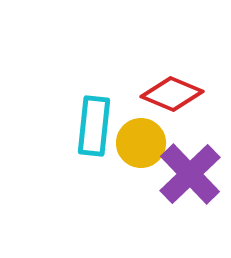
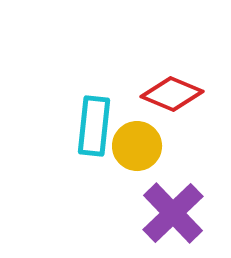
yellow circle: moved 4 px left, 3 px down
purple cross: moved 17 px left, 39 px down
